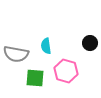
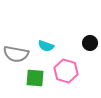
cyan semicircle: rotated 63 degrees counterclockwise
